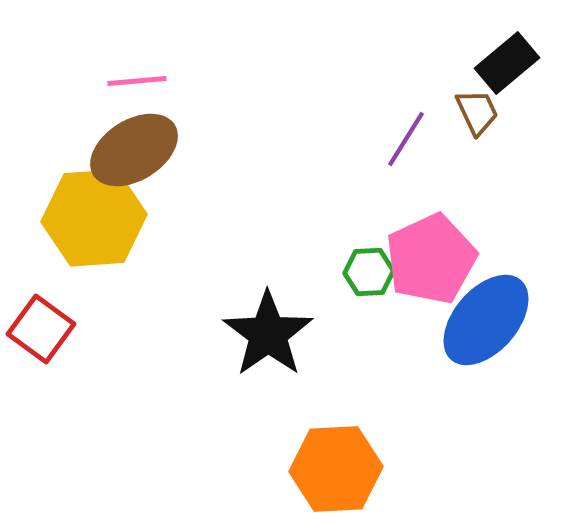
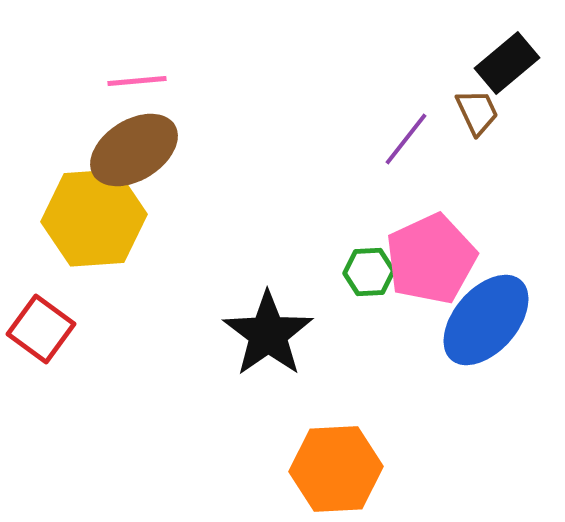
purple line: rotated 6 degrees clockwise
